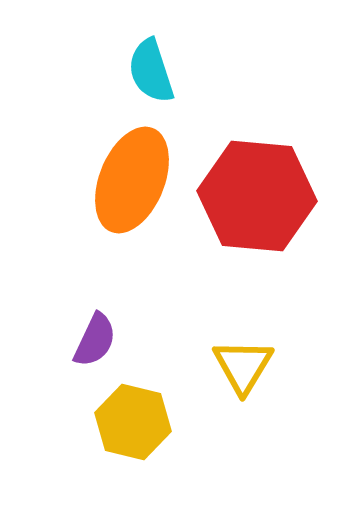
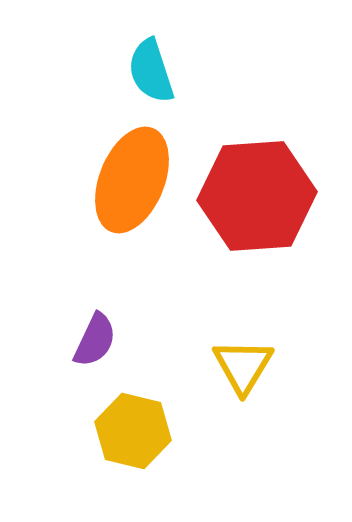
red hexagon: rotated 9 degrees counterclockwise
yellow hexagon: moved 9 px down
